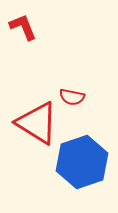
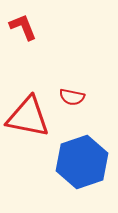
red triangle: moved 9 px left, 6 px up; rotated 21 degrees counterclockwise
